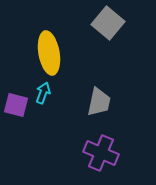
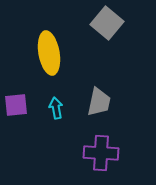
gray square: moved 1 px left
cyan arrow: moved 13 px right, 15 px down; rotated 30 degrees counterclockwise
purple square: rotated 20 degrees counterclockwise
purple cross: rotated 20 degrees counterclockwise
